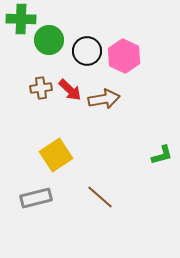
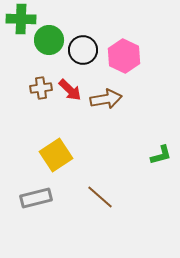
black circle: moved 4 px left, 1 px up
brown arrow: moved 2 px right
green L-shape: moved 1 px left
